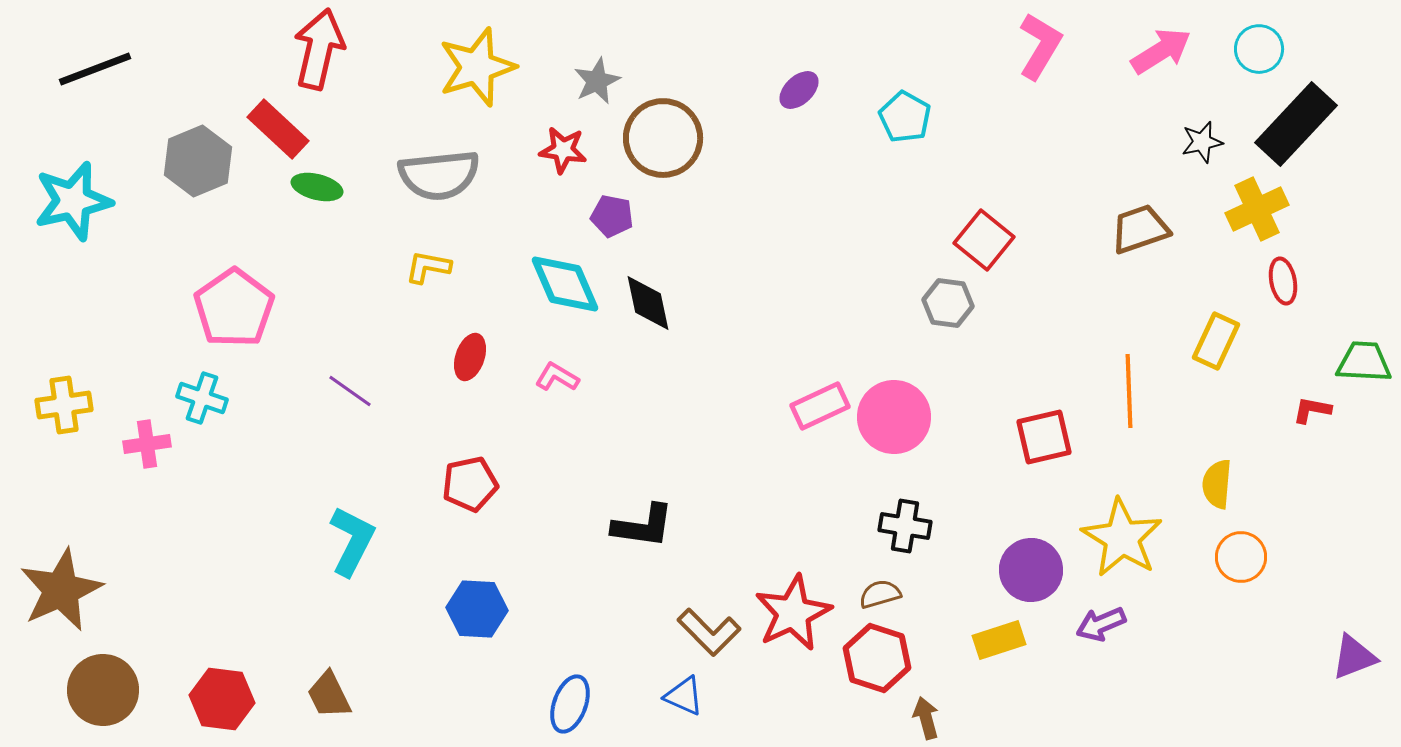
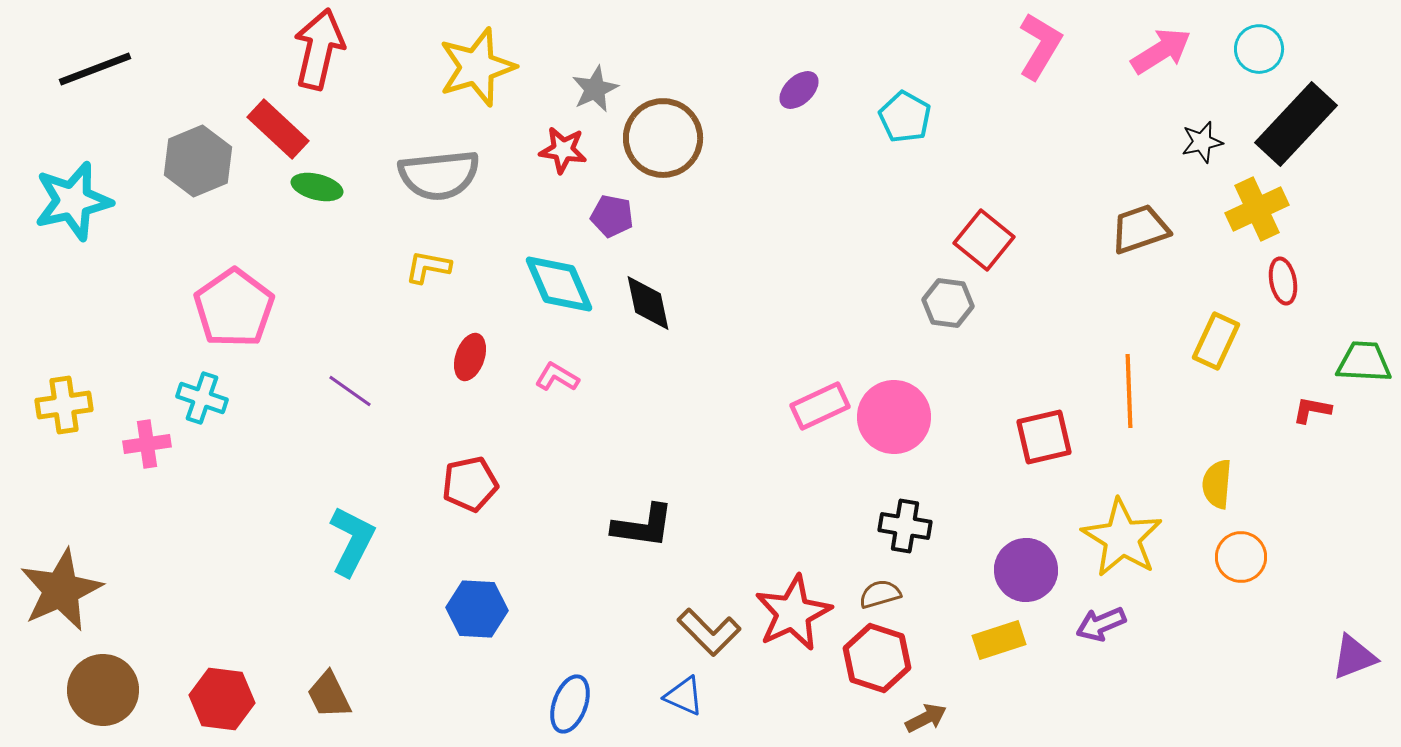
gray star at (597, 81): moved 2 px left, 8 px down
cyan diamond at (565, 284): moved 6 px left
purple circle at (1031, 570): moved 5 px left
brown arrow at (926, 718): rotated 78 degrees clockwise
